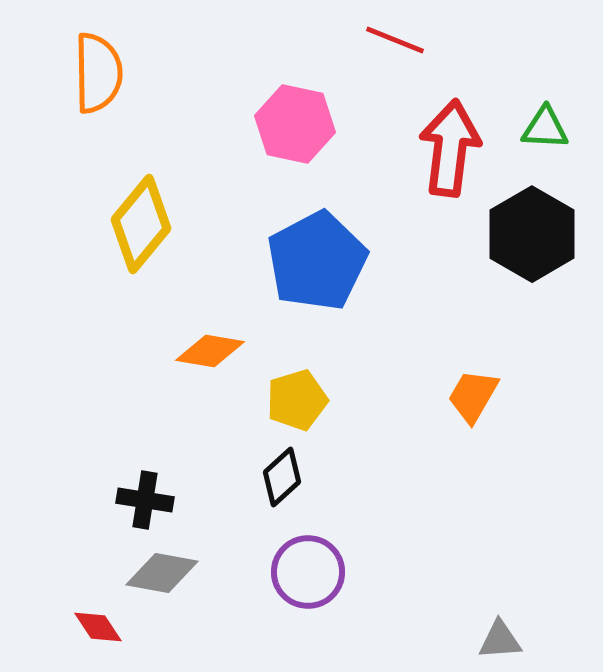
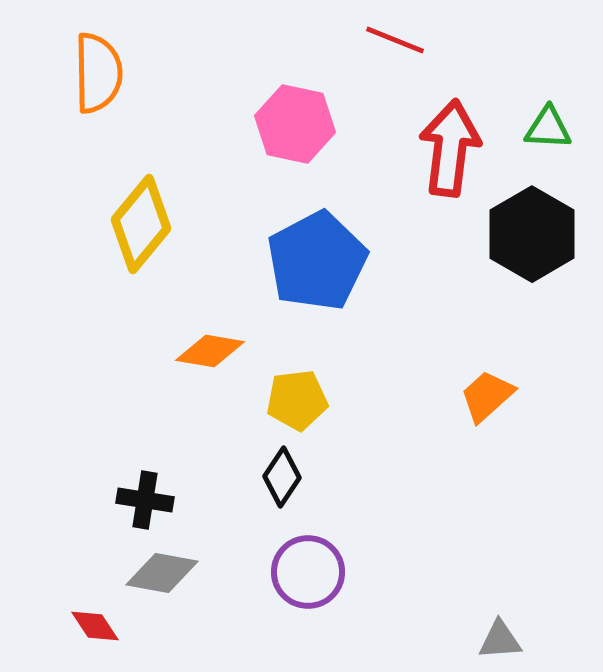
green triangle: moved 3 px right
orange trapezoid: moved 14 px right; rotated 18 degrees clockwise
yellow pentagon: rotated 10 degrees clockwise
black diamond: rotated 14 degrees counterclockwise
red diamond: moved 3 px left, 1 px up
